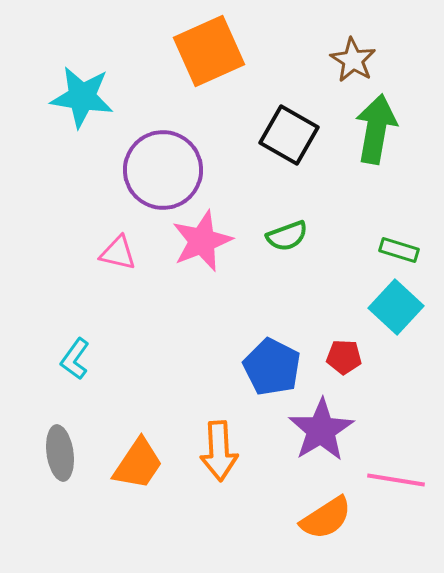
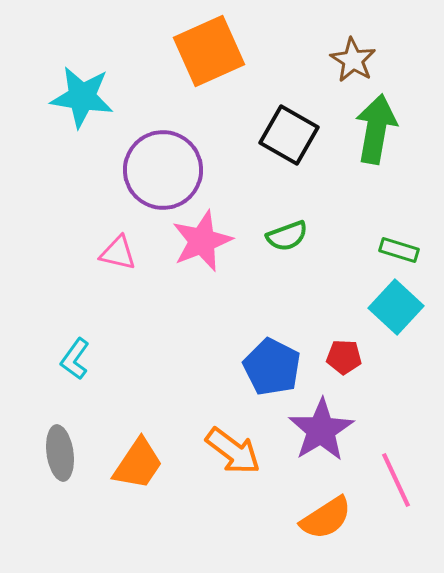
orange arrow: moved 14 px right; rotated 50 degrees counterclockwise
pink line: rotated 56 degrees clockwise
